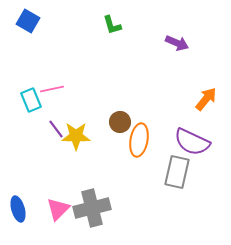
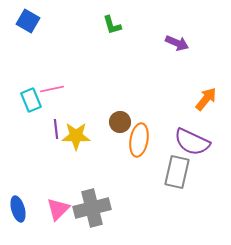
purple line: rotated 30 degrees clockwise
